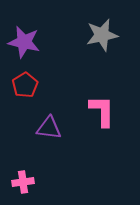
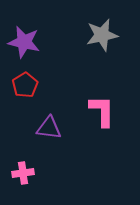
pink cross: moved 9 px up
